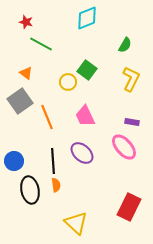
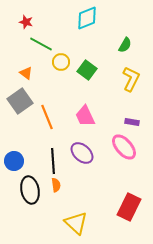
yellow circle: moved 7 px left, 20 px up
